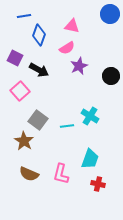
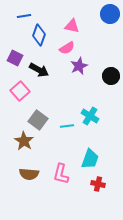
brown semicircle: rotated 18 degrees counterclockwise
